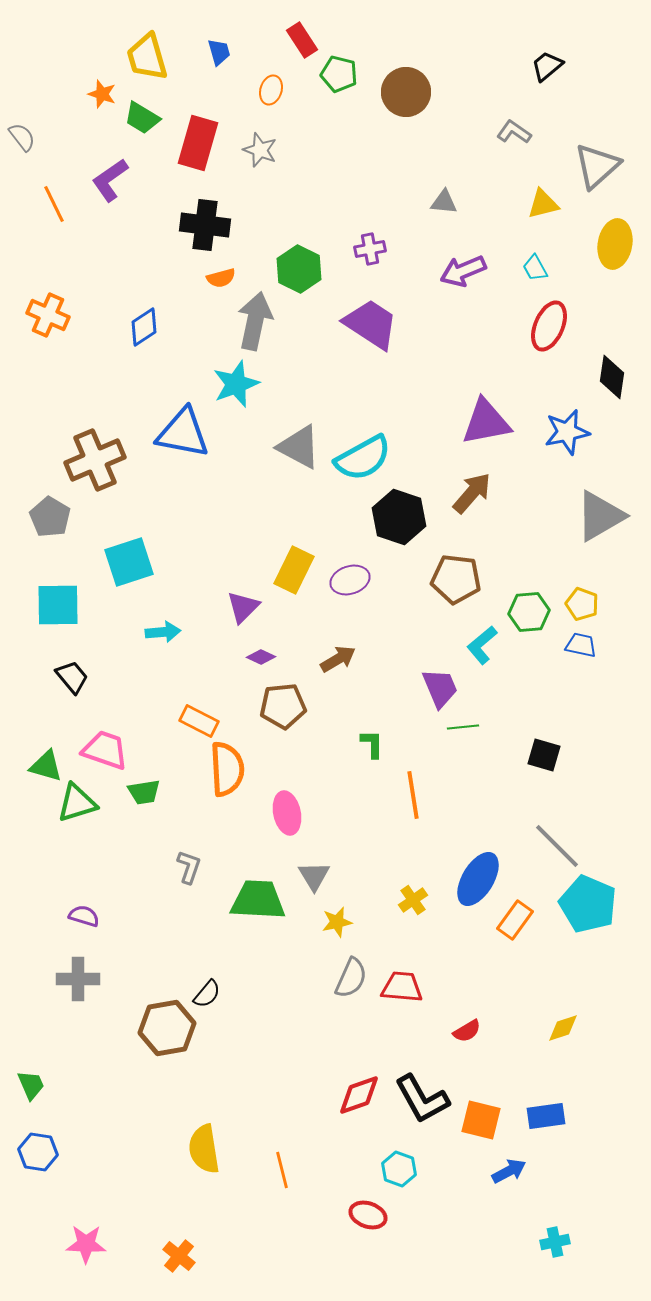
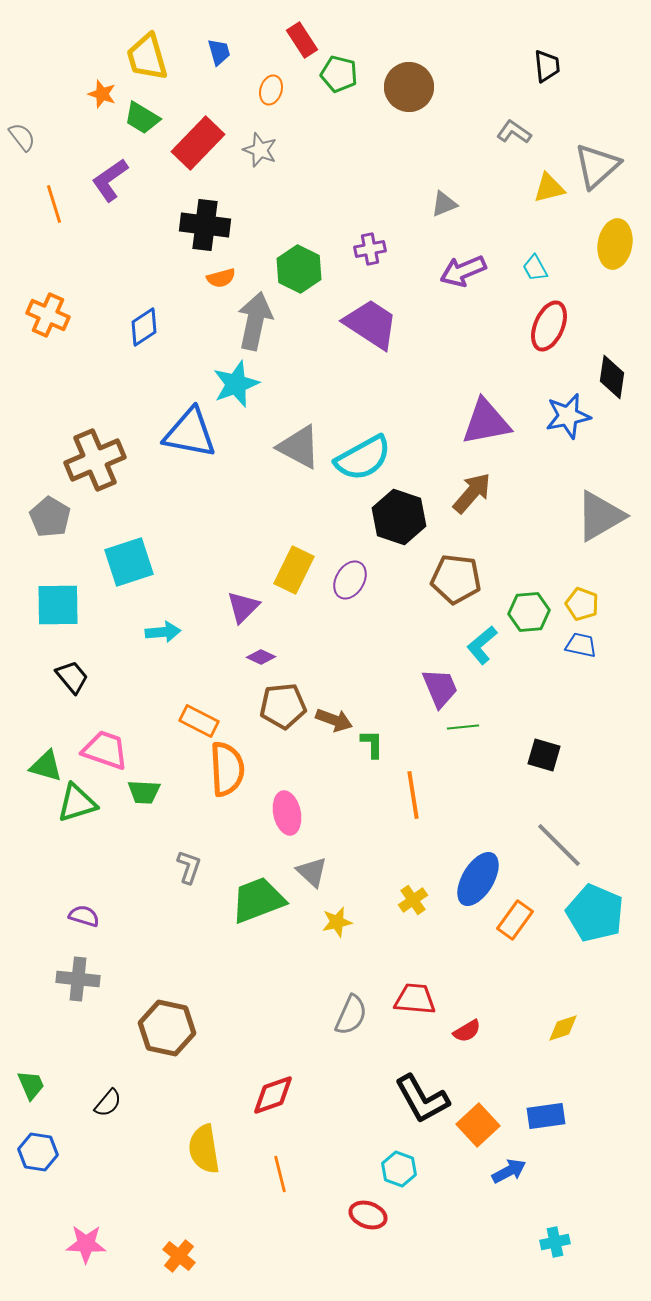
black trapezoid at (547, 66): rotated 124 degrees clockwise
brown circle at (406, 92): moved 3 px right, 5 px up
red rectangle at (198, 143): rotated 28 degrees clockwise
gray triangle at (444, 202): moved 2 px down; rotated 28 degrees counterclockwise
orange line at (54, 204): rotated 9 degrees clockwise
yellow triangle at (543, 204): moved 6 px right, 16 px up
blue star at (567, 432): moved 1 px right, 16 px up
blue triangle at (183, 433): moved 7 px right
purple ellipse at (350, 580): rotated 42 degrees counterclockwise
brown arrow at (338, 659): moved 4 px left, 61 px down; rotated 51 degrees clockwise
green trapezoid at (144, 792): rotated 12 degrees clockwise
gray line at (557, 846): moved 2 px right, 1 px up
gray triangle at (314, 876): moved 2 px left, 4 px up; rotated 16 degrees counterclockwise
green trapezoid at (258, 900): rotated 24 degrees counterclockwise
cyan pentagon at (588, 904): moved 7 px right, 9 px down
gray semicircle at (351, 978): moved 37 px down
gray cross at (78, 979): rotated 6 degrees clockwise
red trapezoid at (402, 987): moved 13 px right, 12 px down
black semicircle at (207, 994): moved 99 px left, 109 px down
brown hexagon at (167, 1028): rotated 22 degrees clockwise
red diamond at (359, 1095): moved 86 px left
orange square at (481, 1120): moved 3 px left, 5 px down; rotated 33 degrees clockwise
orange line at (282, 1170): moved 2 px left, 4 px down
